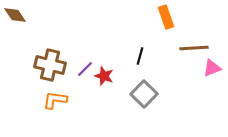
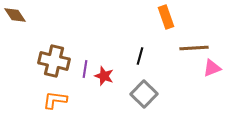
brown cross: moved 4 px right, 4 px up
purple line: rotated 36 degrees counterclockwise
